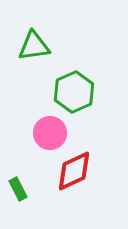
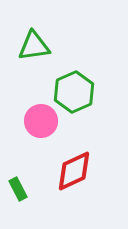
pink circle: moved 9 px left, 12 px up
